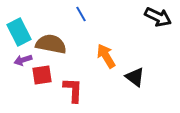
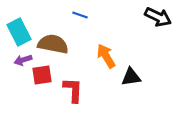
blue line: moved 1 px left, 1 px down; rotated 42 degrees counterclockwise
brown semicircle: moved 2 px right
black triangle: moved 4 px left; rotated 45 degrees counterclockwise
